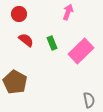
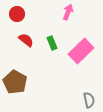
red circle: moved 2 px left
